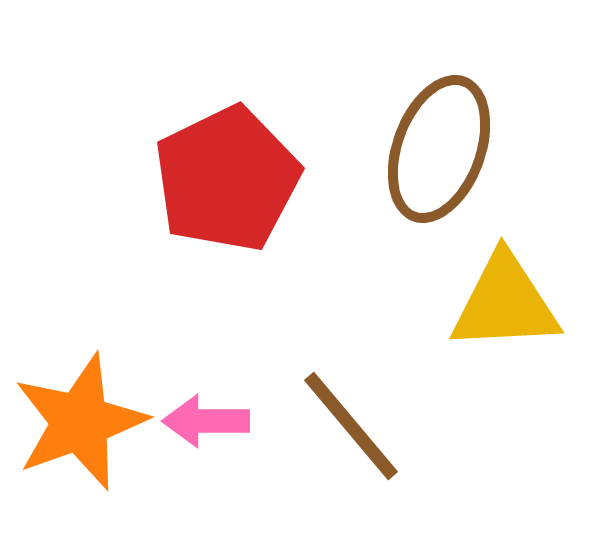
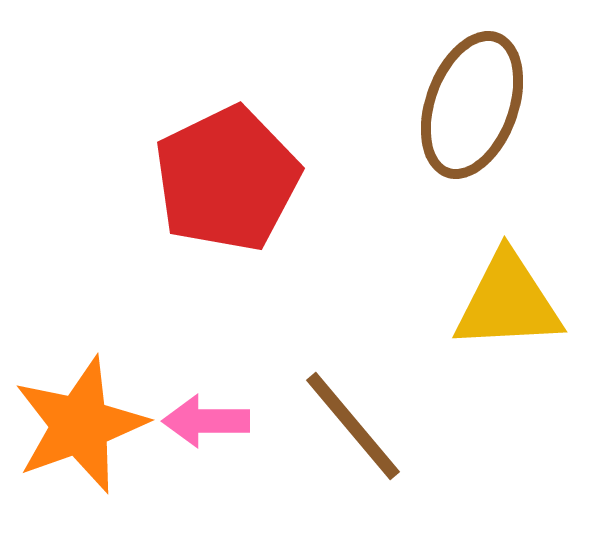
brown ellipse: moved 33 px right, 44 px up
yellow triangle: moved 3 px right, 1 px up
orange star: moved 3 px down
brown line: moved 2 px right
